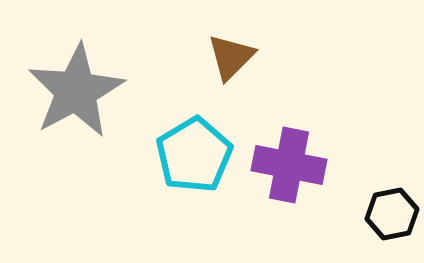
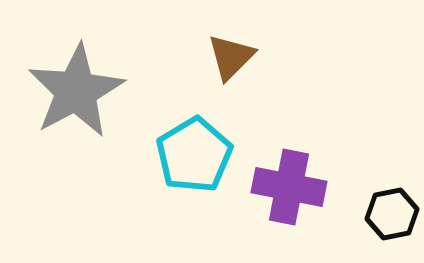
purple cross: moved 22 px down
